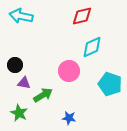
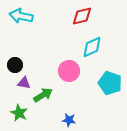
cyan pentagon: moved 1 px up
blue star: moved 2 px down
